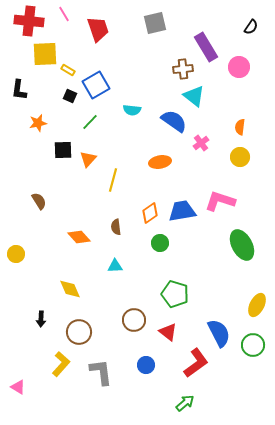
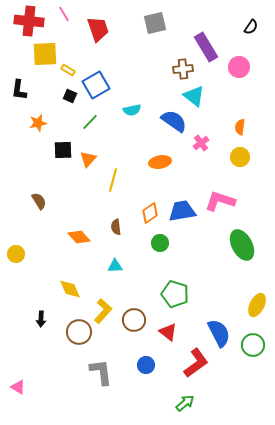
cyan semicircle at (132, 110): rotated 18 degrees counterclockwise
yellow L-shape at (61, 364): moved 42 px right, 53 px up
